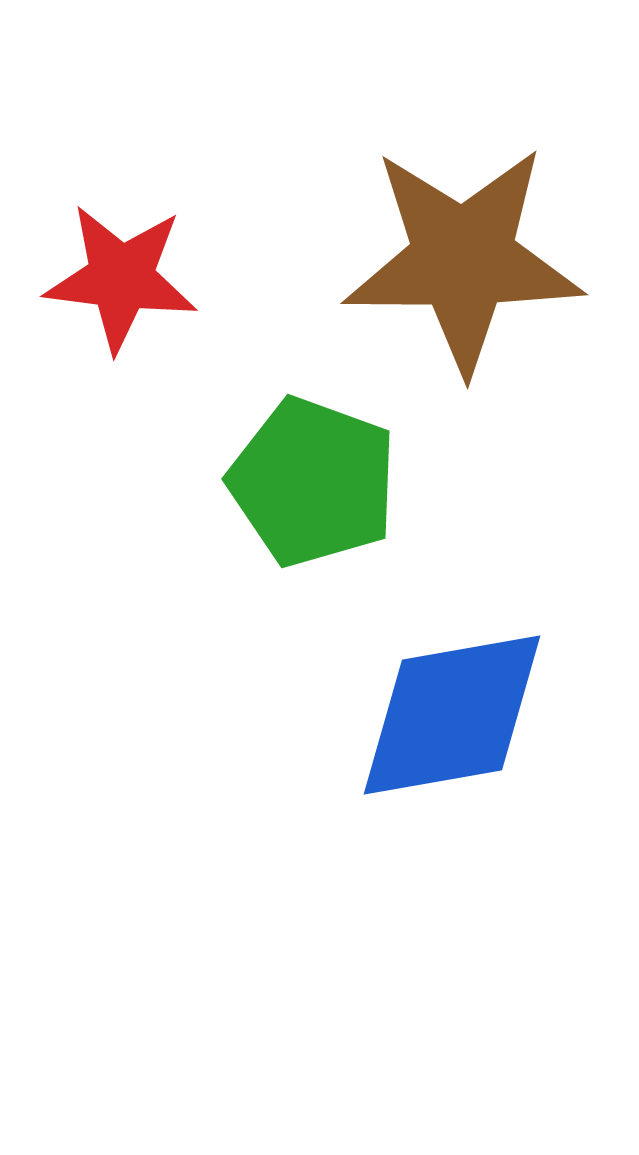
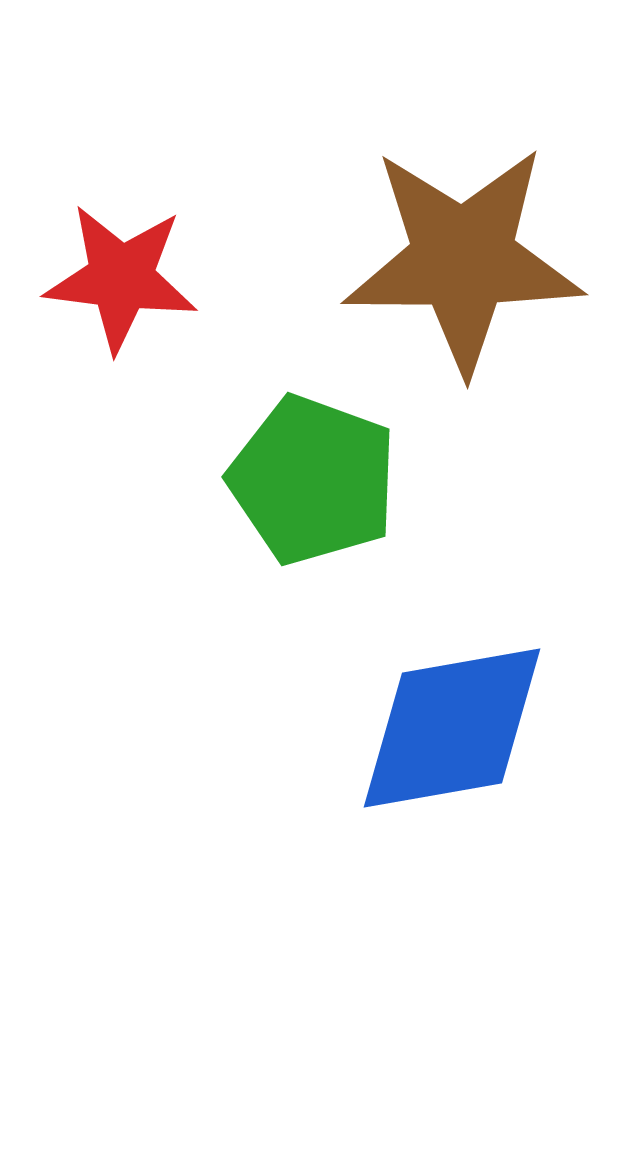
green pentagon: moved 2 px up
blue diamond: moved 13 px down
